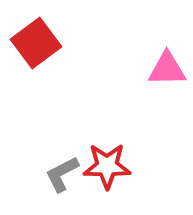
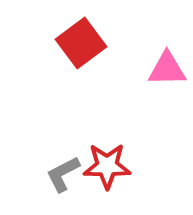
red square: moved 45 px right
gray L-shape: moved 1 px right
